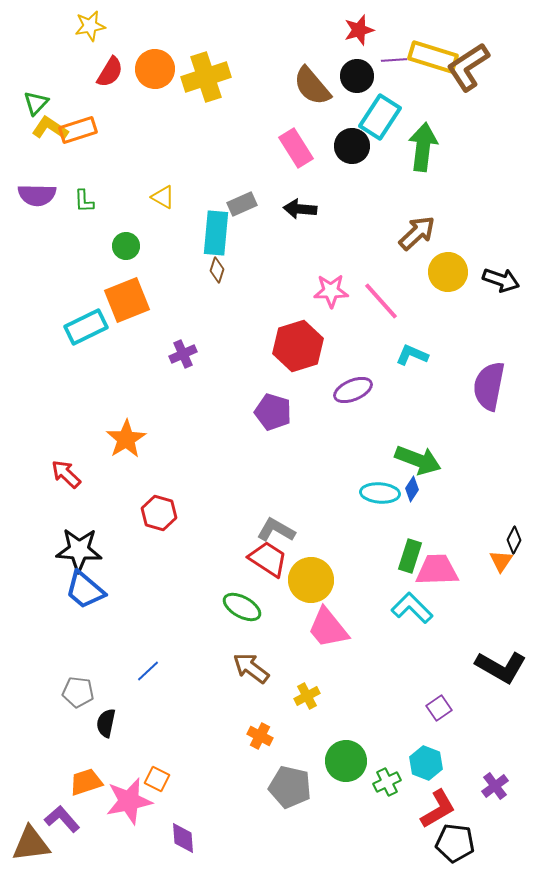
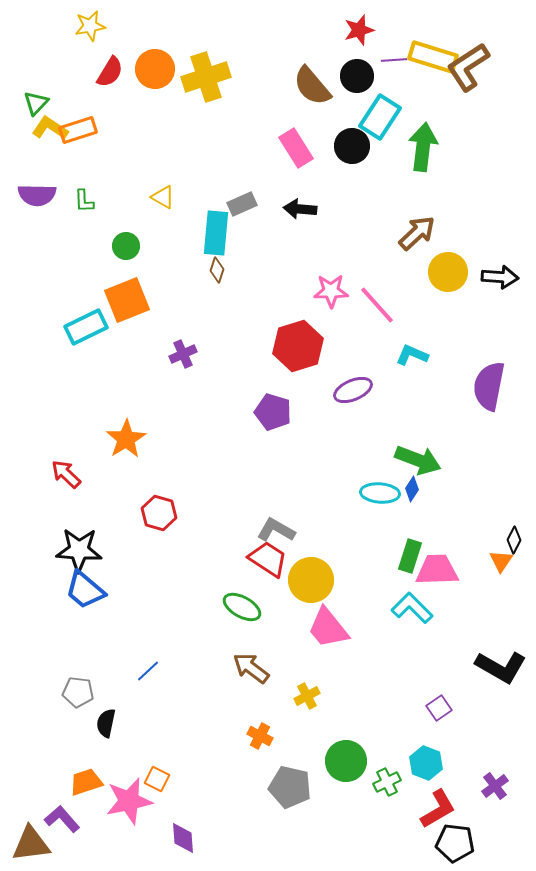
black arrow at (501, 280): moved 1 px left, 3 px up; rotated 15 degrees counterclockwise
pink line at (381, 301): moved 4 px left, 4 px down
